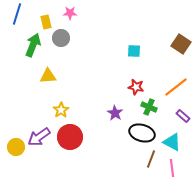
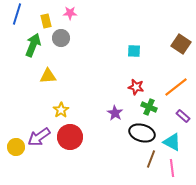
yellow rectangle: moved 1 px up
